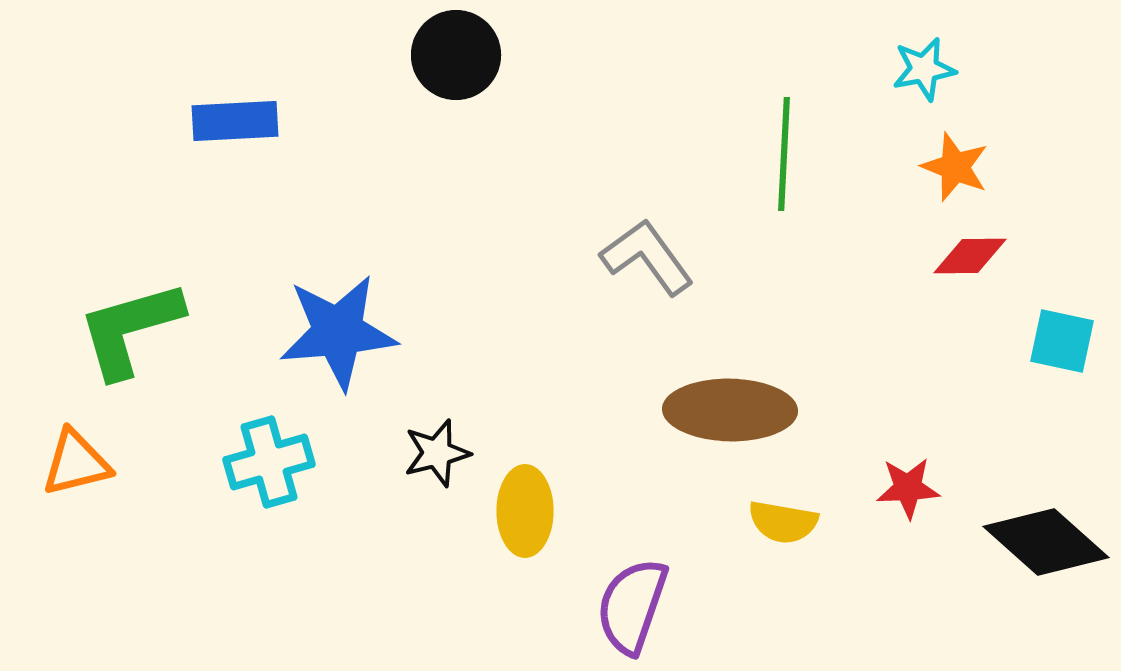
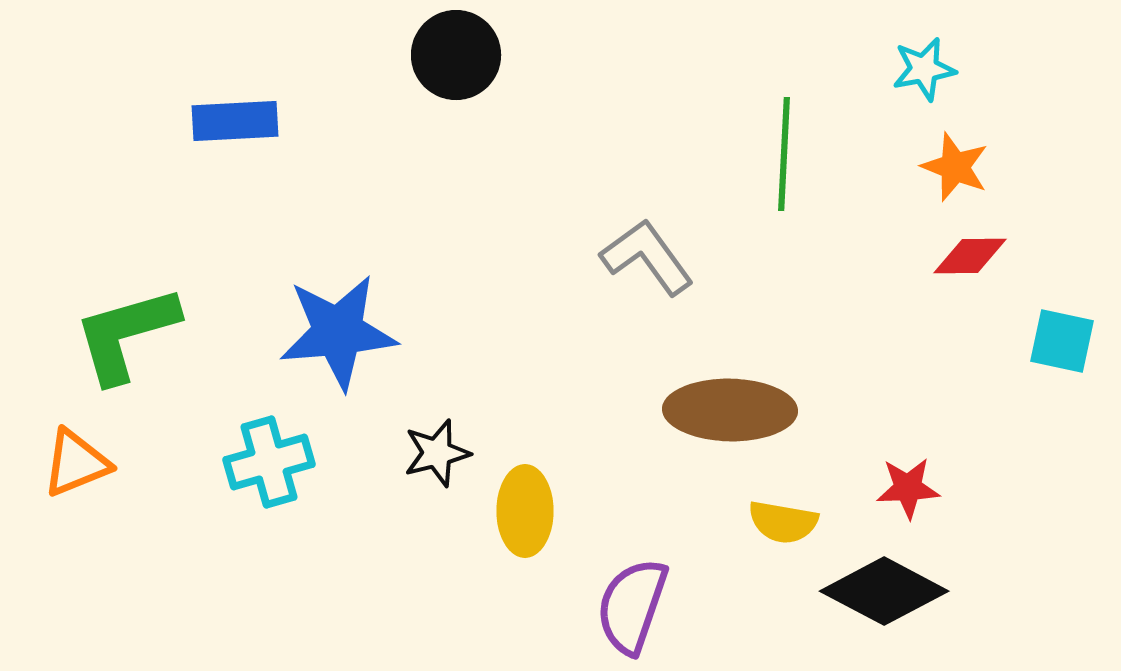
green L-shape: moved 4 px left, 5 px down
orange triangle: rotated 8 degrees counterclockwise
black diamond: moved 162 px left, 49 px down; rotated 14 degrees counterclockwise
